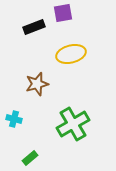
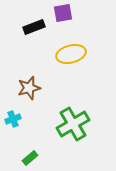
brown star: moved 8 px left, 4 px down
cyan cross: moved 1 px left; rotated 35 degrees counterclockwise
